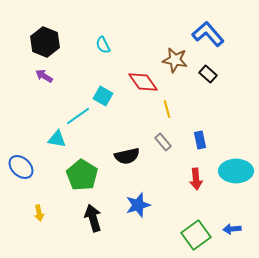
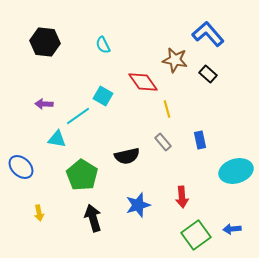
black hexagon: rotated 16 degrees counterclockwise
purple arrow: moved 28 px down; rotated 30 degrees counterclockwise
cyan ellipse: rotated 16 degrees counterclockwise
red arrow: moved 14 px left, 18 px down
